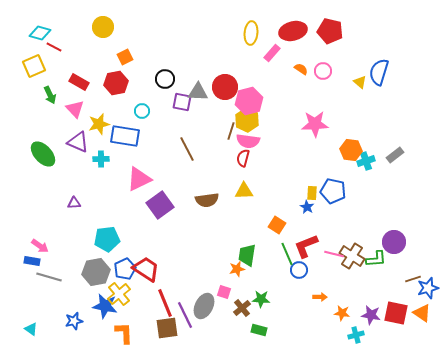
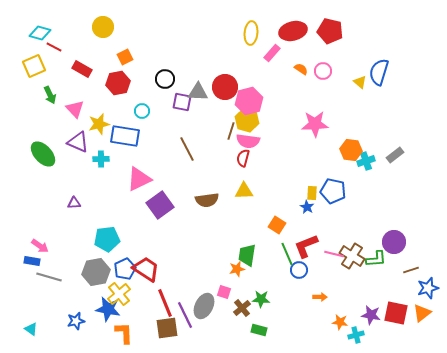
red rectangle at (79, 82): moved 3 px right, 13 px up
red hexagon at (116, 83): moved 2 px right
yellow hexagon at (247, 120): rotated 10 degrees counterclockwise
brown line at (413, 279): moved 2 px left, 9 px up
blue star at (105, 306): moved 3 px right, 3 px down
orange star at (342, 313): moved 2 px left, 9 px down
orange triangle at (422, 313): rotated 48 degrees clockwise
blue star at (74, 321): moved 2 px right
